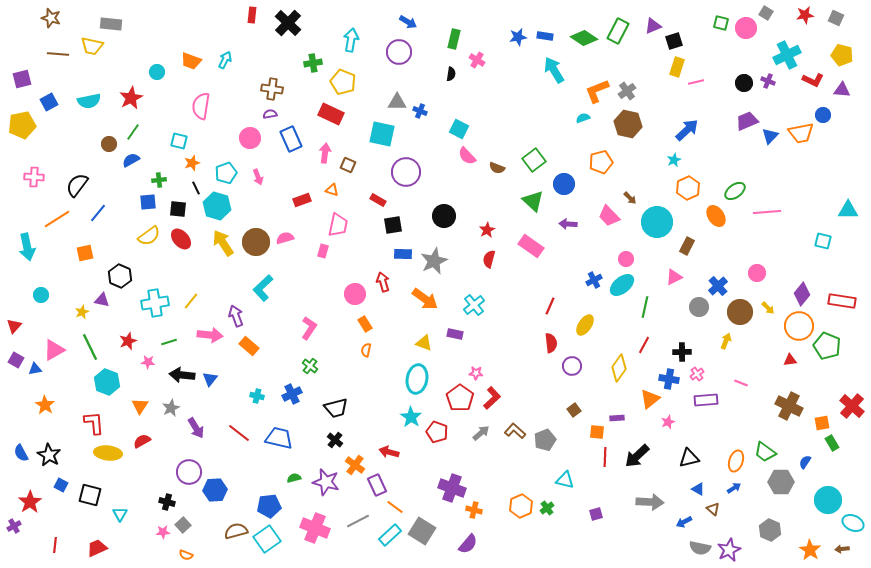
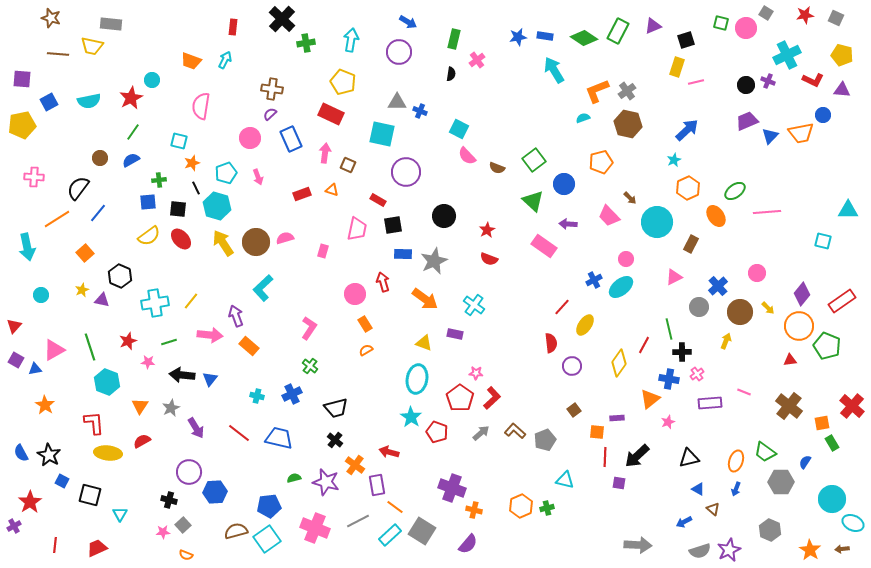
red rectangle at (252, 15): moved 19 px left, 12 px down
black cross at (288, 23): moved 6 px left, 4 px up
black square at (674, 41): moved 12 px right, 1 px up
pink cross at (477, 60): rotated 21 degrees clockwise
green cross at (313, 63): moved 7 px left, 20 px up
cyan circle at (157, 72): moved 5 px left, 8 px down
purple square at (22, 79): rotated 18 degrees clockwise
black circle at (744, 83): moved 2 px right, 2 px down
purple semicircle at (270, 114): rotated 32 degrees counterclockwise
brown circle at (109, 144): moved 9 px left, 14 px down
black semicircle at (77, 185): moved 1 px right, 3 px down
red rectangle at (302, 200): moved 6 px up
pink trapezoid at (338, 225): moved 19 px right, 4 px down
pink rectangle at (531, 246): moved 13 px right
brown rectangle at (687, 246): moved 4 px right, 2 px up
orange square at (85, 253): rotated 30 degrees counterclockwise
red semicircle at (489, 259): rotated 84 degrees counterclockwise
cyan ellipse at (622, 285): moved 1 px left, 2 px down
red rectangle at (842, 301): rotated 44 degrees counterclockwise
cyan cross at (474, 305): rotated 15 degrees counterclockwise
red line at (550, 306): moved 12 px right, 1 px down; rotated 18 degrees clockwise
green line at (645, 307): moved 24 px right, 22 px down; rotated 25 degrees counterclockwise
yellow star at (82, 312): moved 22 px up
green line at (90, 347): rotated 8 degrees clockwise
orange semicircle at (366, 350): rotated 48 degrees clockwise
yellow diamond at (619, 368): moved 5 px up
pink line at (741, 383): moved 3 px right, 9 px down
purple rectangle at (706, 400): moved 4 px right, 3 px down
brown cross at (789, 406): rotated 12 degrees clockwise
blue square at (61, 485): moved 1 px right, 4 px up
purple rectangle at (377, 485): rotated 15 degrees clockwise
blue arrow at (734, 488): moved 2 px right, 1 px down; rotated 144 degrees clockwise
blue hexagon at (215, 490): moved 2 px down
cyan circle at (828, 500): moved 4 px right, 1 px up
black cross at (167, 502): moved 2 px right, 2 px up
gray arrow at (650, 502): moved 12 px left, 43 px down
green cross at (547, 508): rotated 24 degrees clockwise
purple square at (596, 514): moved 23 px right, 31 px up; rotated 24 degrees clockwise
gray semicircle at (700, 548): moved 3 px down; rotated 30 degrees counterclockwise
